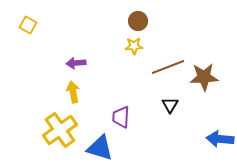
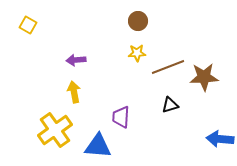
yellow star: moved 3 px right, 7 px down
purple arrow: moved 3 px up
yellow arrow: moved 1 px right
black triangle: rotated 42 degrees clockwise
yellow cross: moved 5 px left
blue triangle: moved 2 px left, 2 px up; rotated 12 degrees counterclockwise
